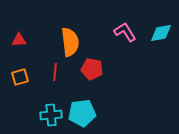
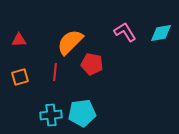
orange semicircle: rotated 128 degrees counterclockwise
red pentagon: moved 5 px up
